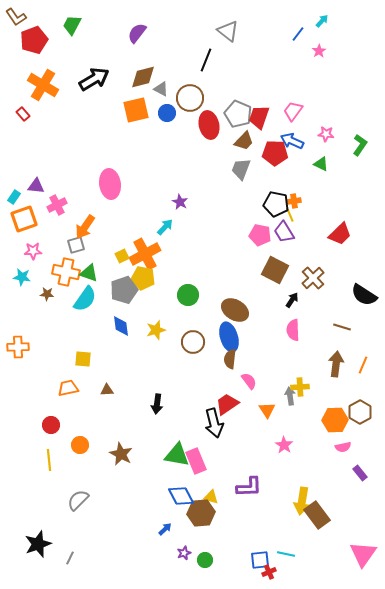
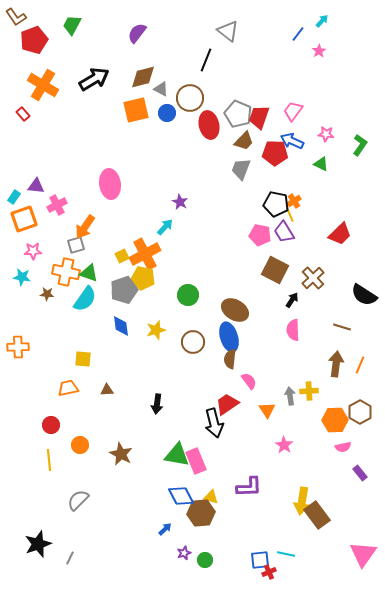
orange cross at (294, 201): rotated 24 degrees counterclockwise
orange line at (363, 365): moved 3 px left
yellow cross at (300, 387): moved 9 px right, 4 px down
